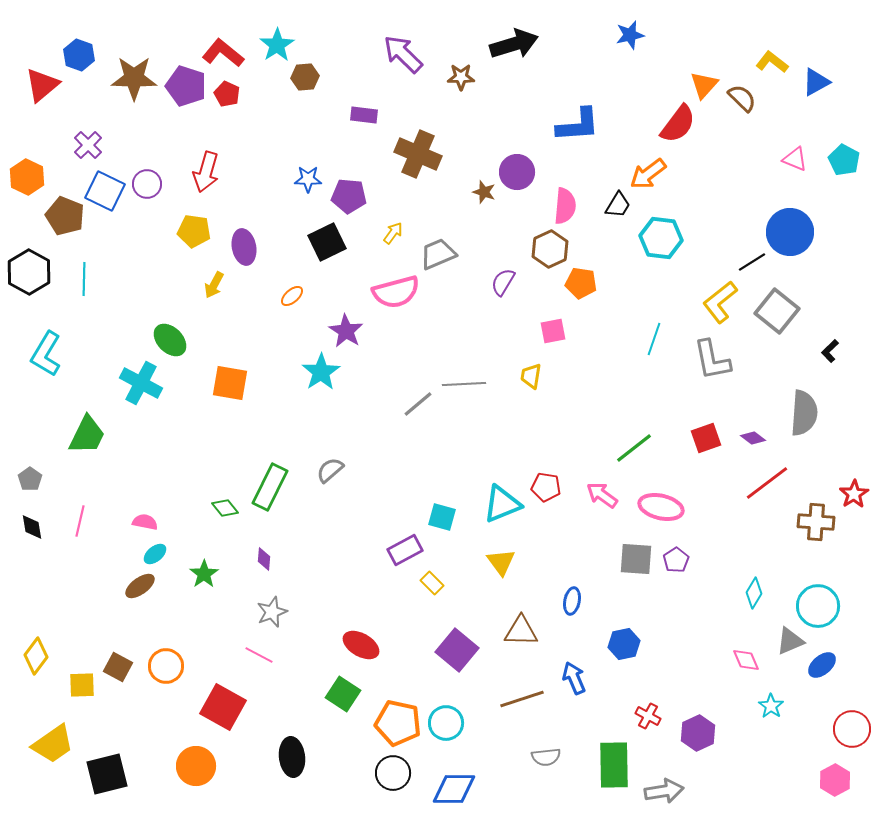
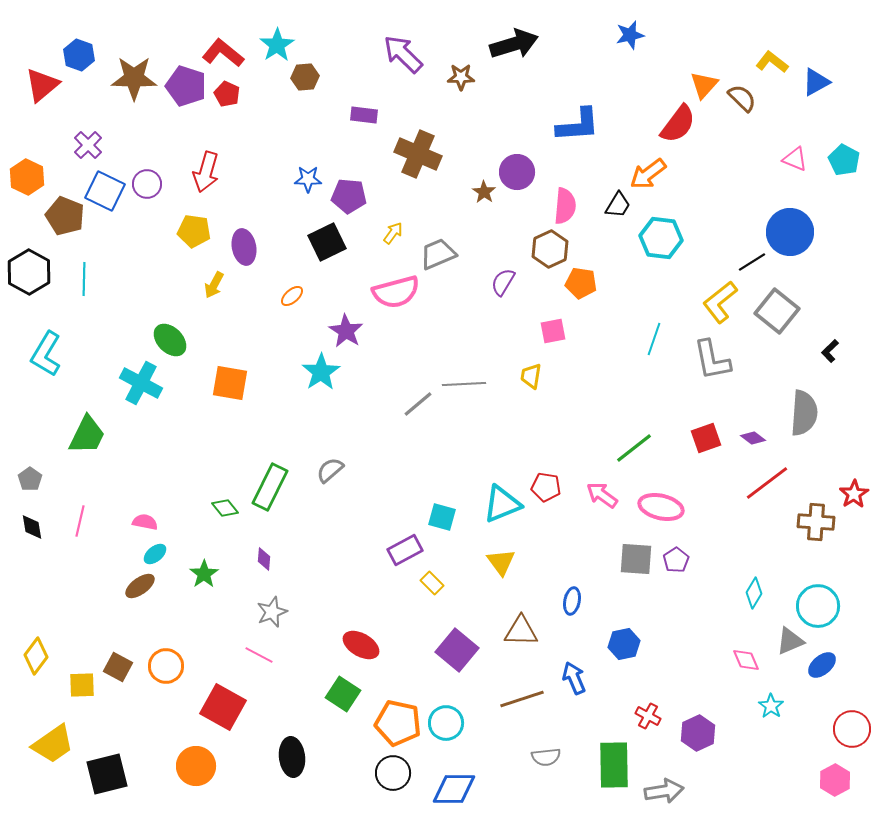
brown star at (484, 192): rotated 15 degrees clockwise
